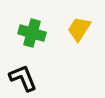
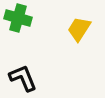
green cross: moved 14 px left, 15 px up
